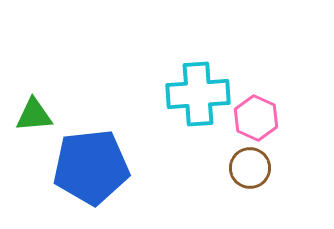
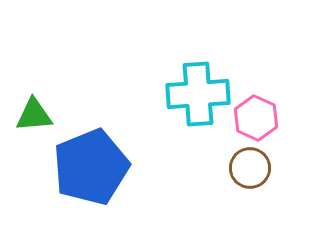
blue pentagon: rotated 16 degrees counterclockwise
